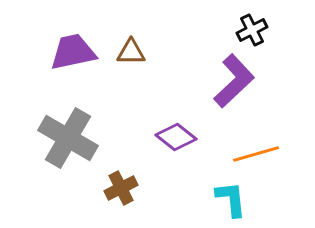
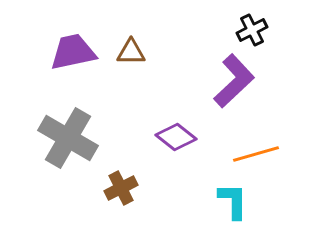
cyan L-shape: moved 2 px right, 2 px down; rotated 6 degrees clockwise
